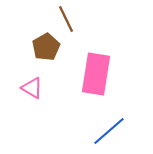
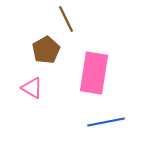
brown pentagon: moved 3 px down
pink rectangle: moved 2 px left, 1 px up
blue line: moved 3 px left, 9 px up; rotated 30 degrees clockwise
